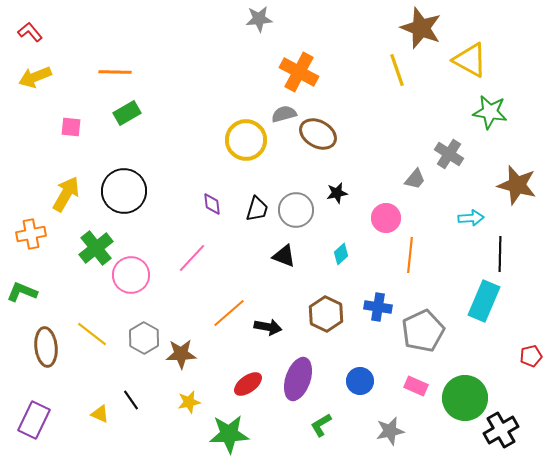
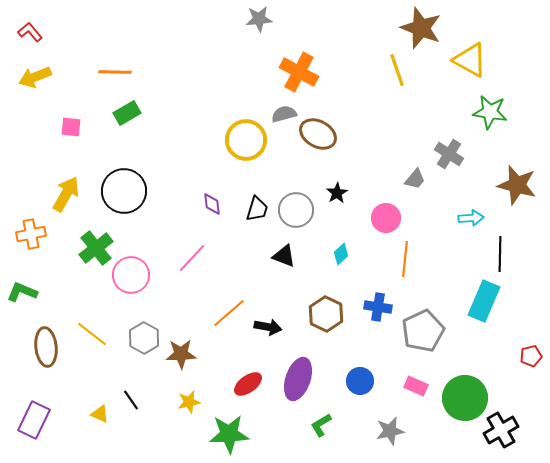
black star at (337, 193): rotated 20 degrees counterclockwise
orange line at (410, 255): moved 5 px left, 4 px down
